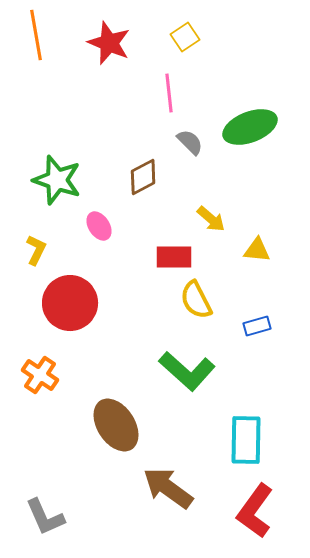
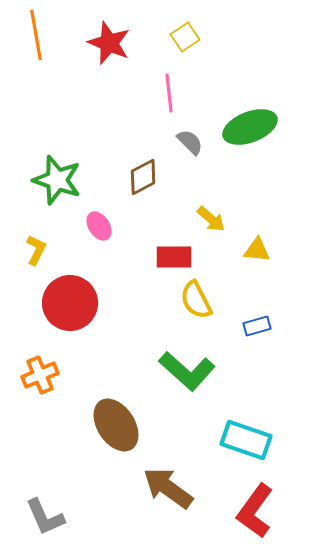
orange cross: rotated 33 degrees clockwise
cyan rectangle: rotated 72 degrees counterclockwise
